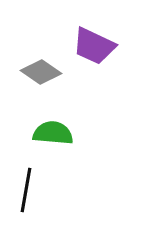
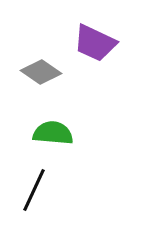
purple trapezoid: moved 1 px right, 3 px up
black line: moved 8 px right; rotated 15 degrees clockwise
